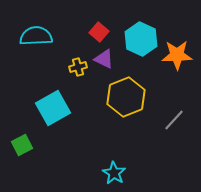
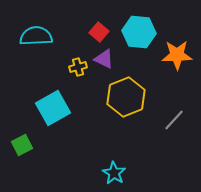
cyan hexagon: moved 2 px left, 7 px up; rotated 20 degrees counterclockwise
